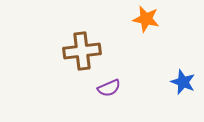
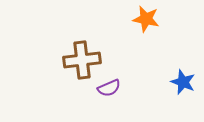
brown cross: moved 9 px down
